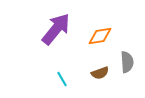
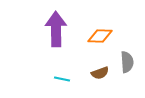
purple arrow: rotated 40 degrees counterclockwise
orange diamond: rotated 10 degrees clockwise
cyan line: rotated 49 degrees counterclockwise
